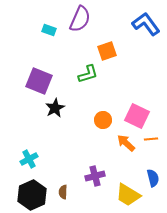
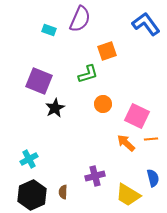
orange circle: moved 16 px up
